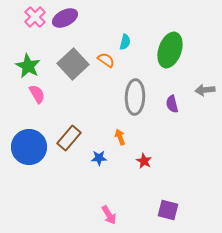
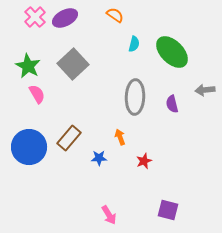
cyan semicircle: moved 9 px right, 2 px down
green ellipse: moved 2 px right, 2 px down; rotated 64 degrees counterclockwise
orange semicircle: moved 9 px right, 45 px up
red star: rotated 21 degrees clockwise
